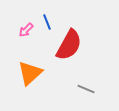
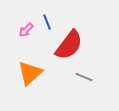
red semicircle: rotated 8 degrees clockwise
gray line: moved 2 px left, 12 px up
